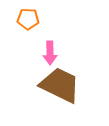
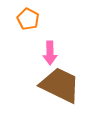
orange pentagon: rotated 25 degrees clockwise
